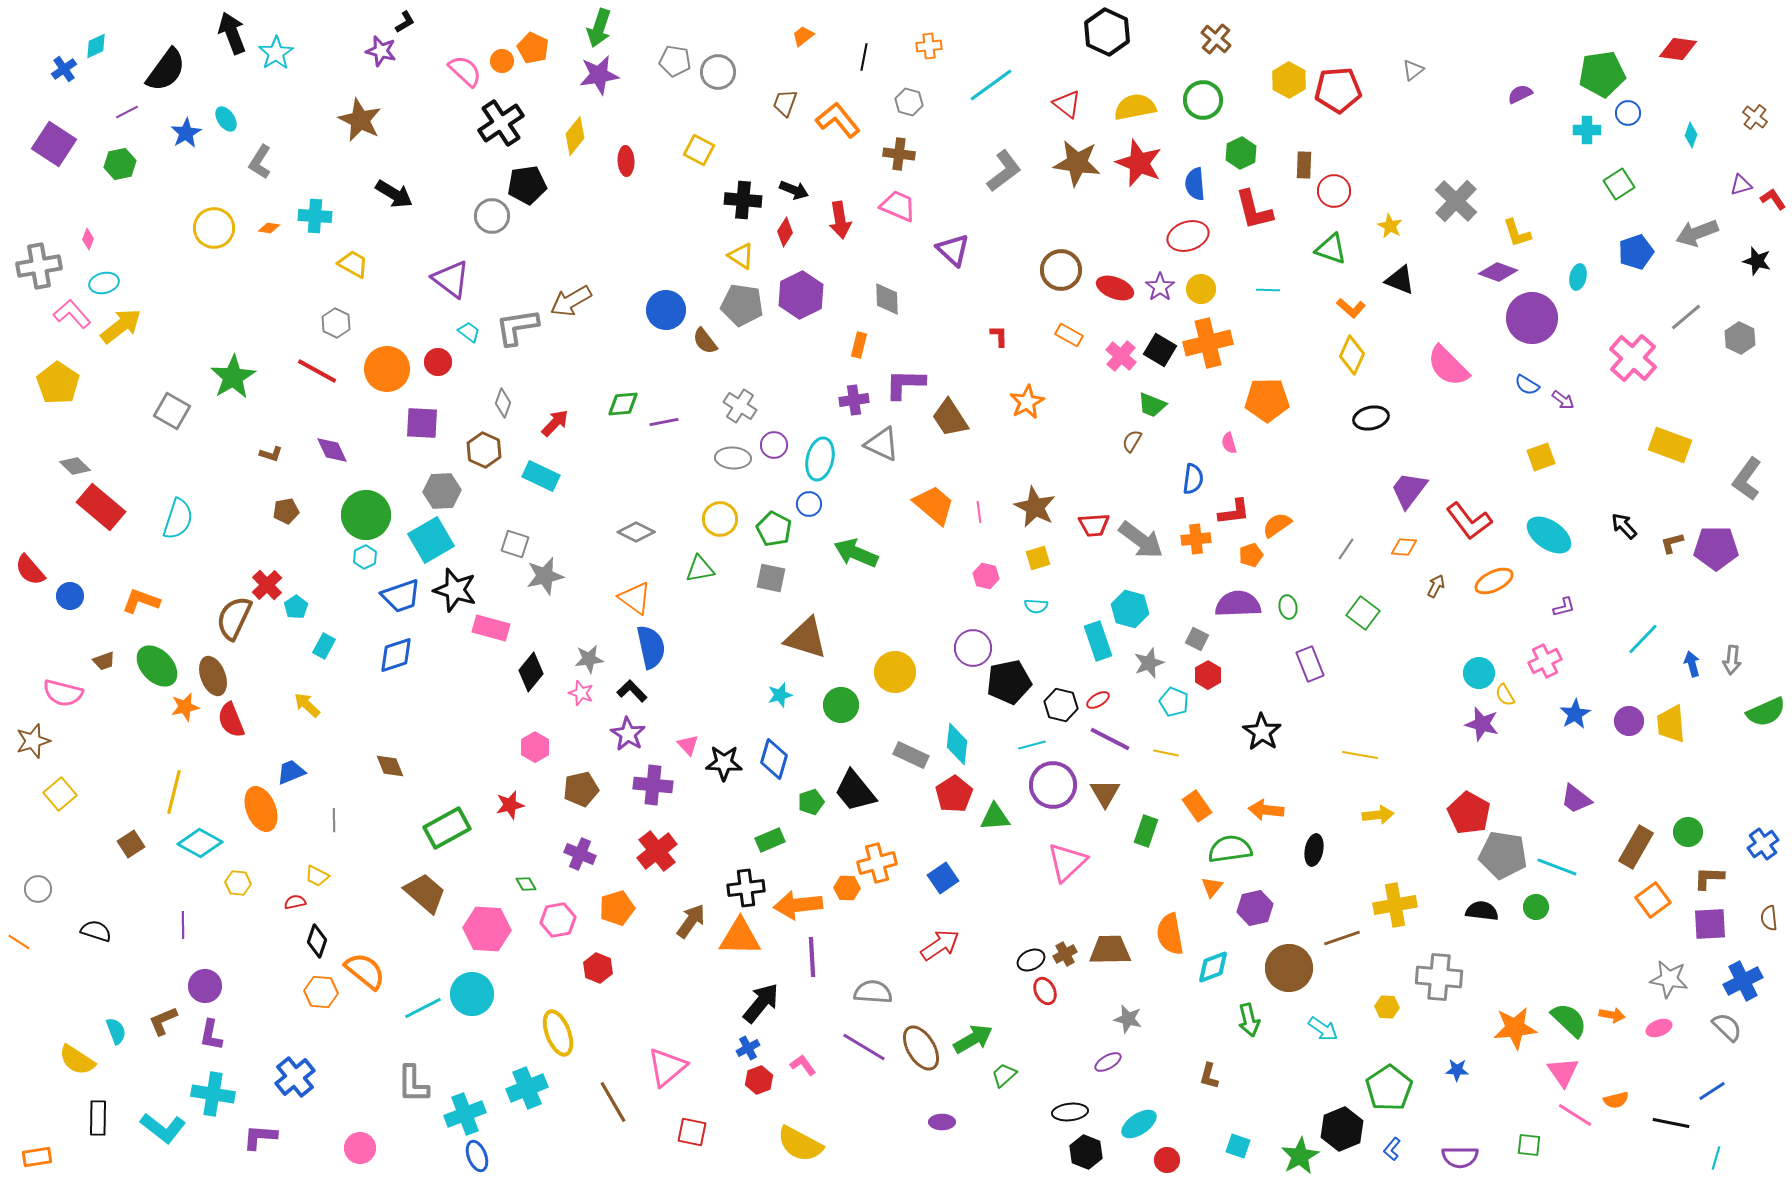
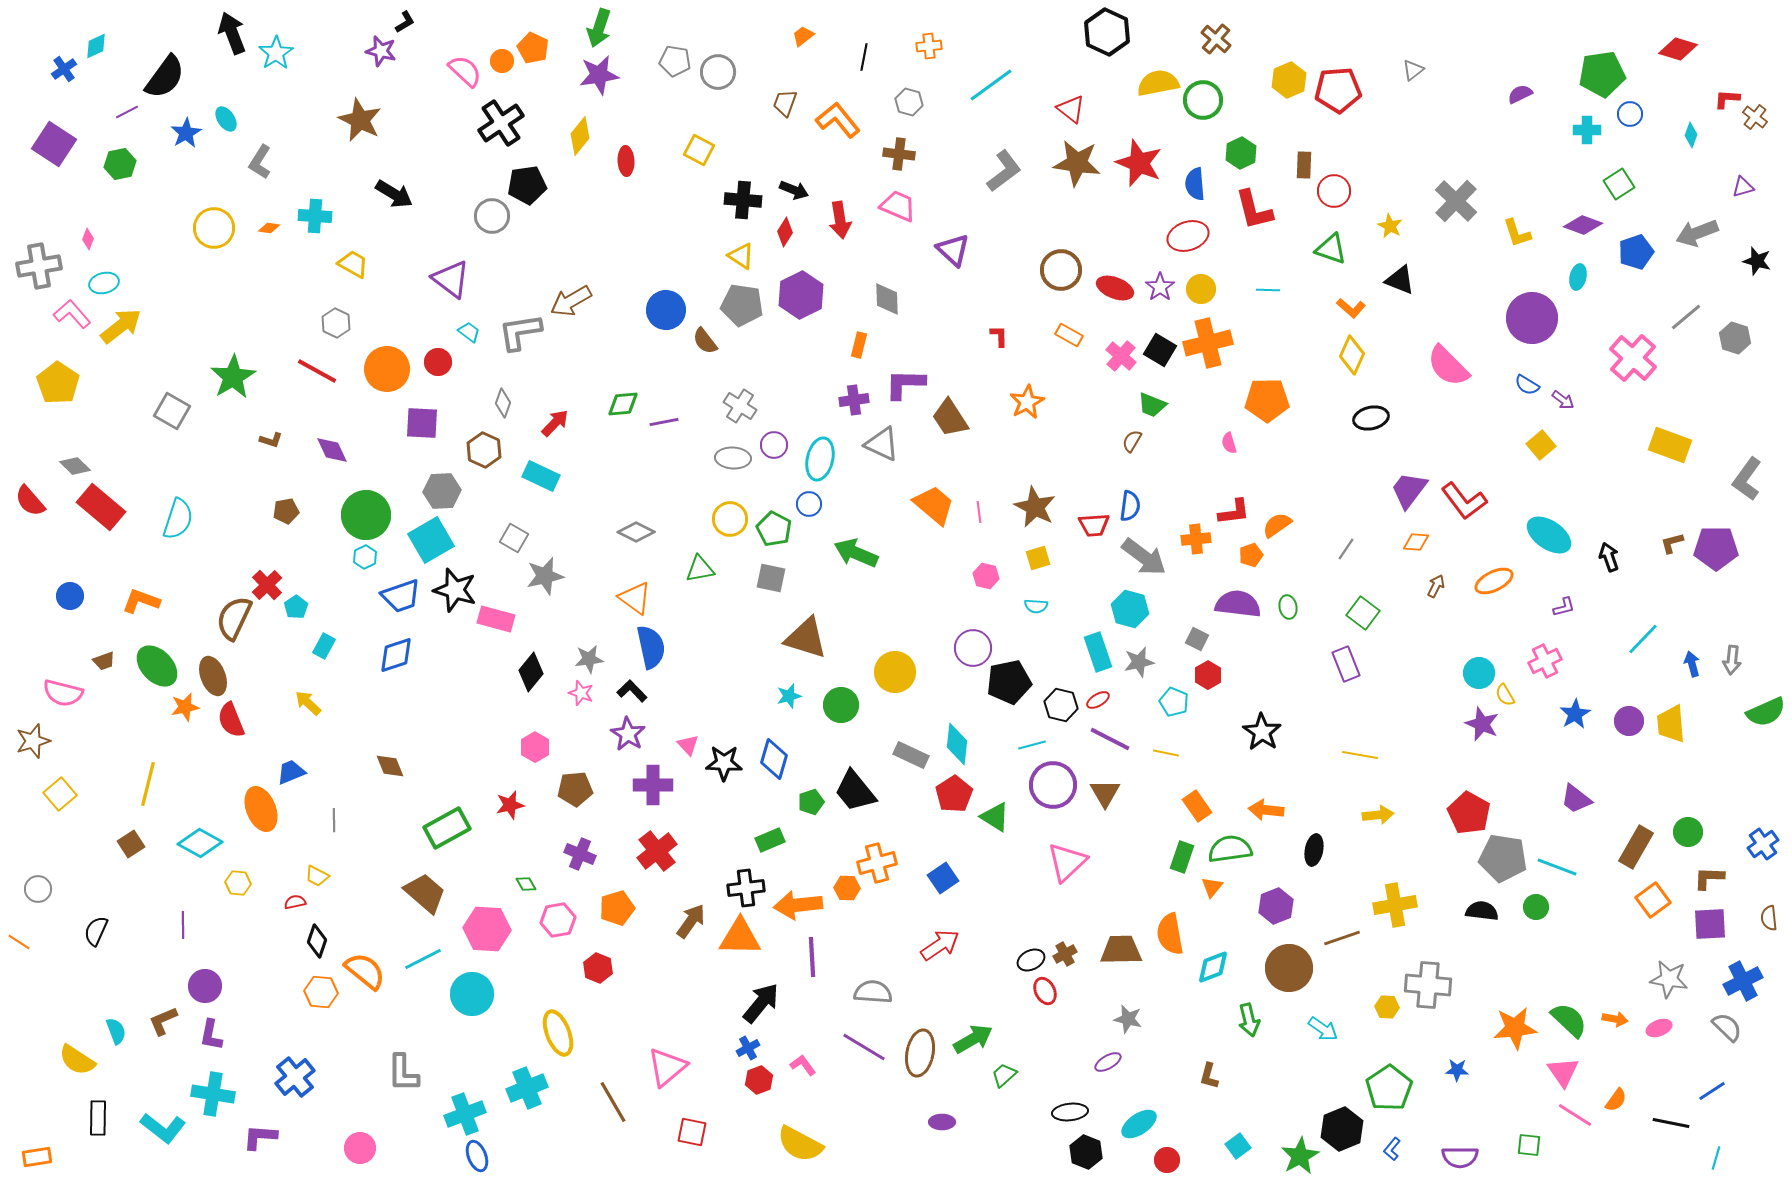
red diamond at (1678, 49): rotated 9 degrees clockwise
black semicircle at (166, 70): moved 1 px left, 7 px down
yellow hexagon at (1289, 80): rotated 8 degrees clockwise
red triangle at (1067, 104): moved 4 px right, 5 px down
yellow semicircle at (1135, 107): moved 23 px right, 24 px up
blue circle at (1628, 113): moved 2 px right, 1 px down
yellow diamond at (575, 136): moved 5 px right
purple triangle at (1741, 185): moved 2 px right, 2 px down
red L-shape at (1773, 199): moved 46 px left, 100 px up; rotated 52 degrees counterclockwise
purple diamond at (1498, 272): moved 85 px right, 47 px up
gray L-shape at (517, 327): moved 3 px right, 5 px down
gray hexagon at (1740, 338): moved 5 px left; rotated 8 degrees counterclockwise
brown L-shape at (271, 454): moved 14 px up
yellow square at (1541, 457): moved 12 px up; rotated 20 degrees counterclockwise
blue semicircle at (1193, 479): moved 63 px left, 27 px down
yellow circle at (720, 519): moved 10 px right
red L-shape at (1469, 521): moved 5 px left, 20 px up
black arrow at (1624, 526): moved 15 px left, 31 px down; rotated 24 degrees clockwise
gray arrow at (1141, 540): moved 3 px right, 17 px down
gray square at (515, 544): moved 1 px left, 6 px up; rotated 12 degrees clockwise
orange diamond at (1404, 547): moved 12 px right, 5 px up
red semicircle at (30, 570): moved 69 px up
purple semicircle at (1238, 604): rotated 9 degrees clockwise
pink rectangle at (491, 628): moved 5 px right, 9 px up
cyan rectangle at (1098, 641): moved 11 px down
gray star at (1149, 663): moved 10 px left, 1 px up; rotated 8 degrees clockwise
purple rectangle at (1310, 664): moved 36 px right
cyan star at (780, 695): moved 9 px right, 1 px down
yellow arrow at (307, 705): moved 1 px right, 2 px up
purple star at (1482, 724): rotated 8 degrees clockwise
purple cross at (653, 785): rotated 6 degrees counterclockwise
brown pentagon at (581, 789): moved 6 px left; rotated 8 degrees clockwise
yellow line at (174, 792): moved 26 px left, 8 px up
green triangle at (995, 817): rotated 36 degrees clockwise
green rectangle at (1146, 831): moved 36 px right, 26 px down
gray pentagon at (1503, 855): moved 3 px down
purple hexagon at (1255, 908): moved 21 px right, 2 px up; rotated 8 degrees counterclockwise
black semicircle at (96, 931): rotated 84 degrees counterclockwise
brown trapezoid at (1110, 950): moved 11 px right
gray cross at (1439, 977): moved 11 px left, 8 px down
cyan line at (423, 1008): moved 49 px up
orange arrow at (1612, 1015): moved 3 px right, 4 px down
brown ellipse at (921, 1048): moved 1 px left, 5 px down; rotated 42 degrees clockwise
gray L-shape at (413, 1084): moved 10 px left, 11 px up
orange semicircle at (1616, 1100): rotated 40 degrees counterclockwise
cyan square at (1238, 1146): rotated 35 degrees clockwise
